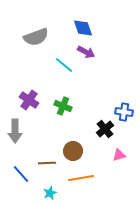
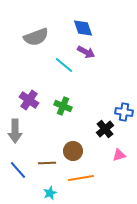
blue line: moved 3 px left, 4 px up
